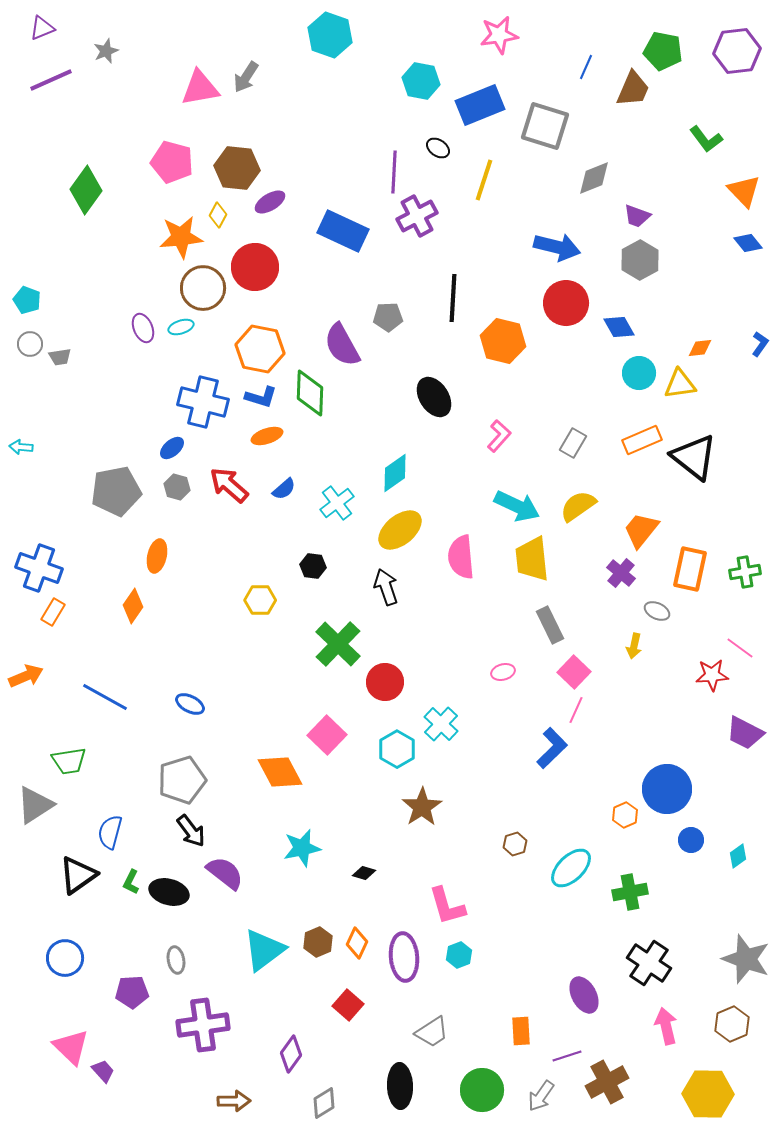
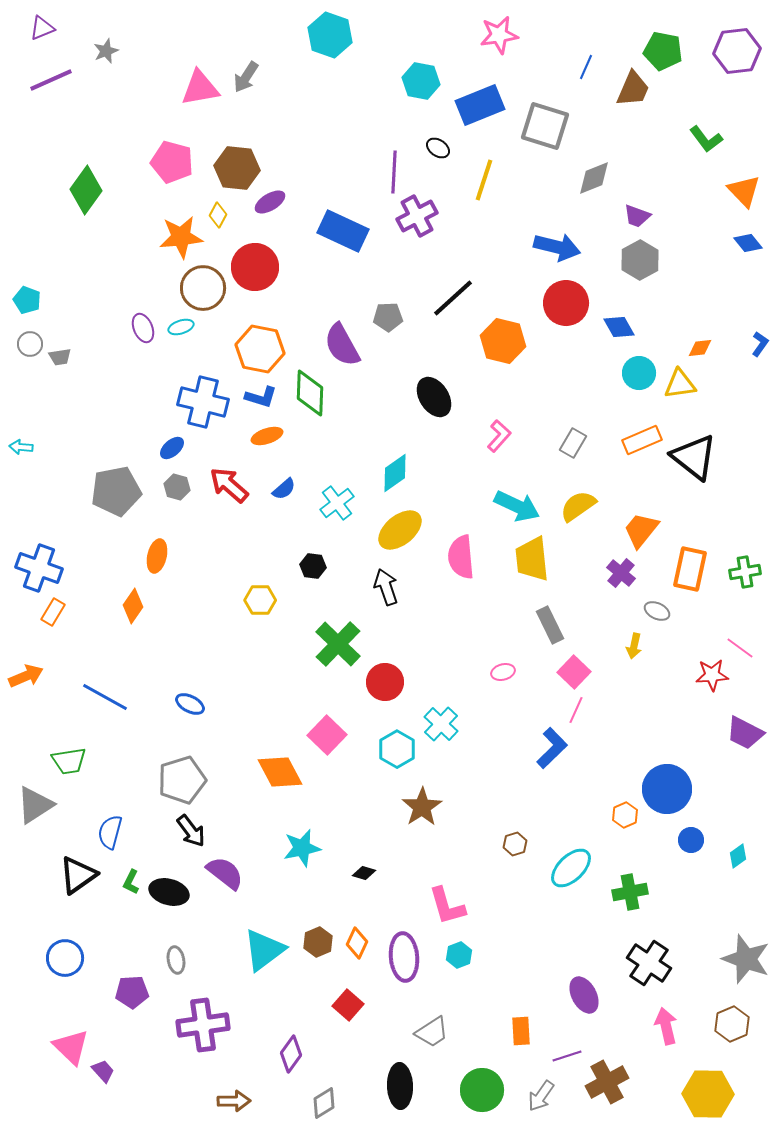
black line at (453, 298): rotated 45 degrees clockwise
